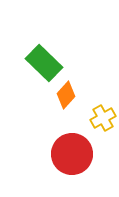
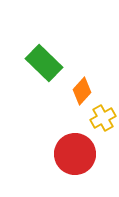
orange diamond: moved 16 px right, 4 px up
red circle: moved 3 px right
